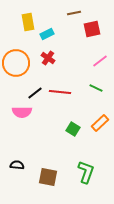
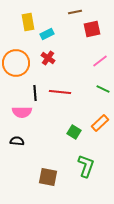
brown line: moved 1 px right, 1 px up
green line: moved 7 px right, 1 px down
black line: rotated 56 degrees counterclockwise
green square: moved 1 px right, 3 px down
black semicircle: moved 24 px up
green L-shape: moved 6 px up
